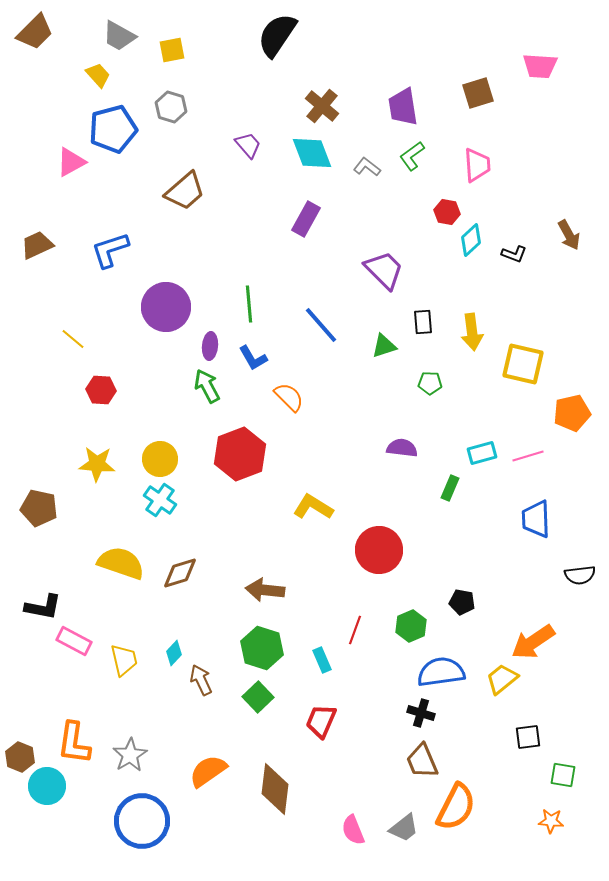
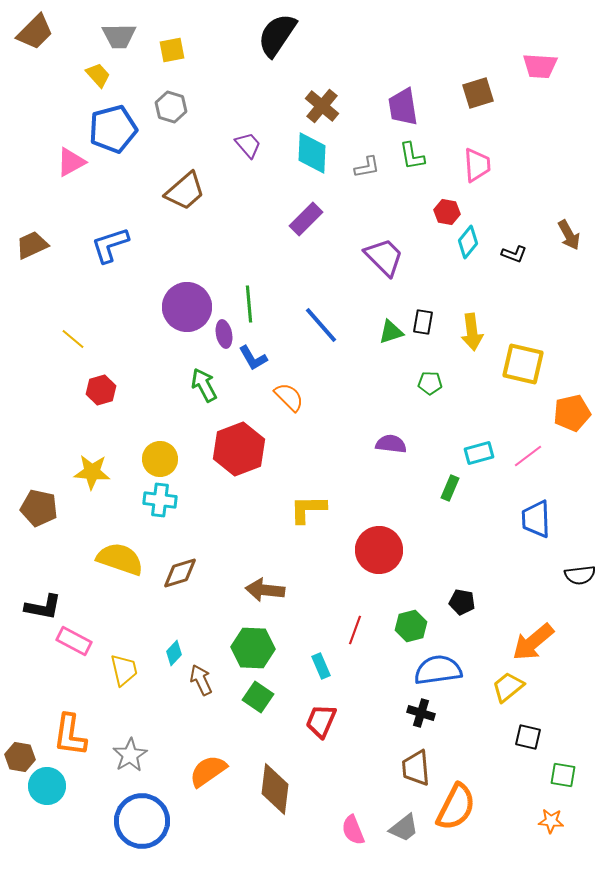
gray trapezoid at (119, 36): rotated 30 degrees counterclockwise
cyan diamond at (312, 153): rotated 24 degrees clockwise
green L-shape at (412, 156): rotated 64 degrees counterclockwise
gray L-shape at (367, 167): rotated 132 degrees clockwise
purple rectangle at (306, 219): rotated 16 degrees clockwise
cyan diamond at (471, 240): moved 3 px left, 2 px down; rotated 8 degrees counterclockwise
brown trapezoid at (37, 245): moved 5 px left
blue L-shape at (110, 250): moved 5 px up
purple trapezoid at (384, 270): moved 13 px up
purple circle at (166, 307): moved 21 px right
black rectangle at (423, 322): rotated 15 degrees clockwise
purple ellipse at (210, 346): moved 14 px right, 12 px up; rotated 16 degrees counterclockwise
green triangle at (384, 346): moved 7 px right, 14 px up
green arrow at (207, 386): moved 3 px left, 1 px up
red hexagon at (101, 390): rotated 20 degrees counterclockwise
purple semicircle at (402, 448): moved 11 px left, 4 px up
cyan rectangle at (482, 453): moved 3 px left
red hexagon at (240, 454): moved 1 px left, 5 px up
pink line at (528, 456): rotated 20 degrees counterclockwise
yellow star at (97, 464): moved 5 px left, 8 px down
cyan cross at (160, 500): rotated 28 degrees counterclockwise
yellow L-shape at (313, 507): moved 5 px left, 2 px down; rotated 33 degrees counterclockwise
yellow semicircle at (121, 563): moved 1 px left, 4 px up
green hexagon at (411, 626): rotated 8 degrees clockwise
orange arrow at (533, 642): rotated 6 degrees counterclockwise
green hexagon at (262, 648): moved 9 px left; rotated 15 degrees counterclockwise
yellow trapezoid at (124, 660): moved 10 px down
cyan rectangle at (322, 660): moved 1 px left, 6 px down
blue semicircle at (441, 672): moved 3 px left, 2 px up
yellow trapezoid at (502, 679): moved 6 px right, 8 px down
green square at (258, 697): rotated 12 degrees counterclockwise
black square at (528, 737): rotated 20 degrees clockwise
orange L-shape at (74, 743): moved 4 px left, 8 px up
brown hexagon at (20, 757): rotated 12 degrees counterclockwise
brown trapezoid at (422, 761): moved 6 px left, 7 px down; rotated 18 degrees clockwise
